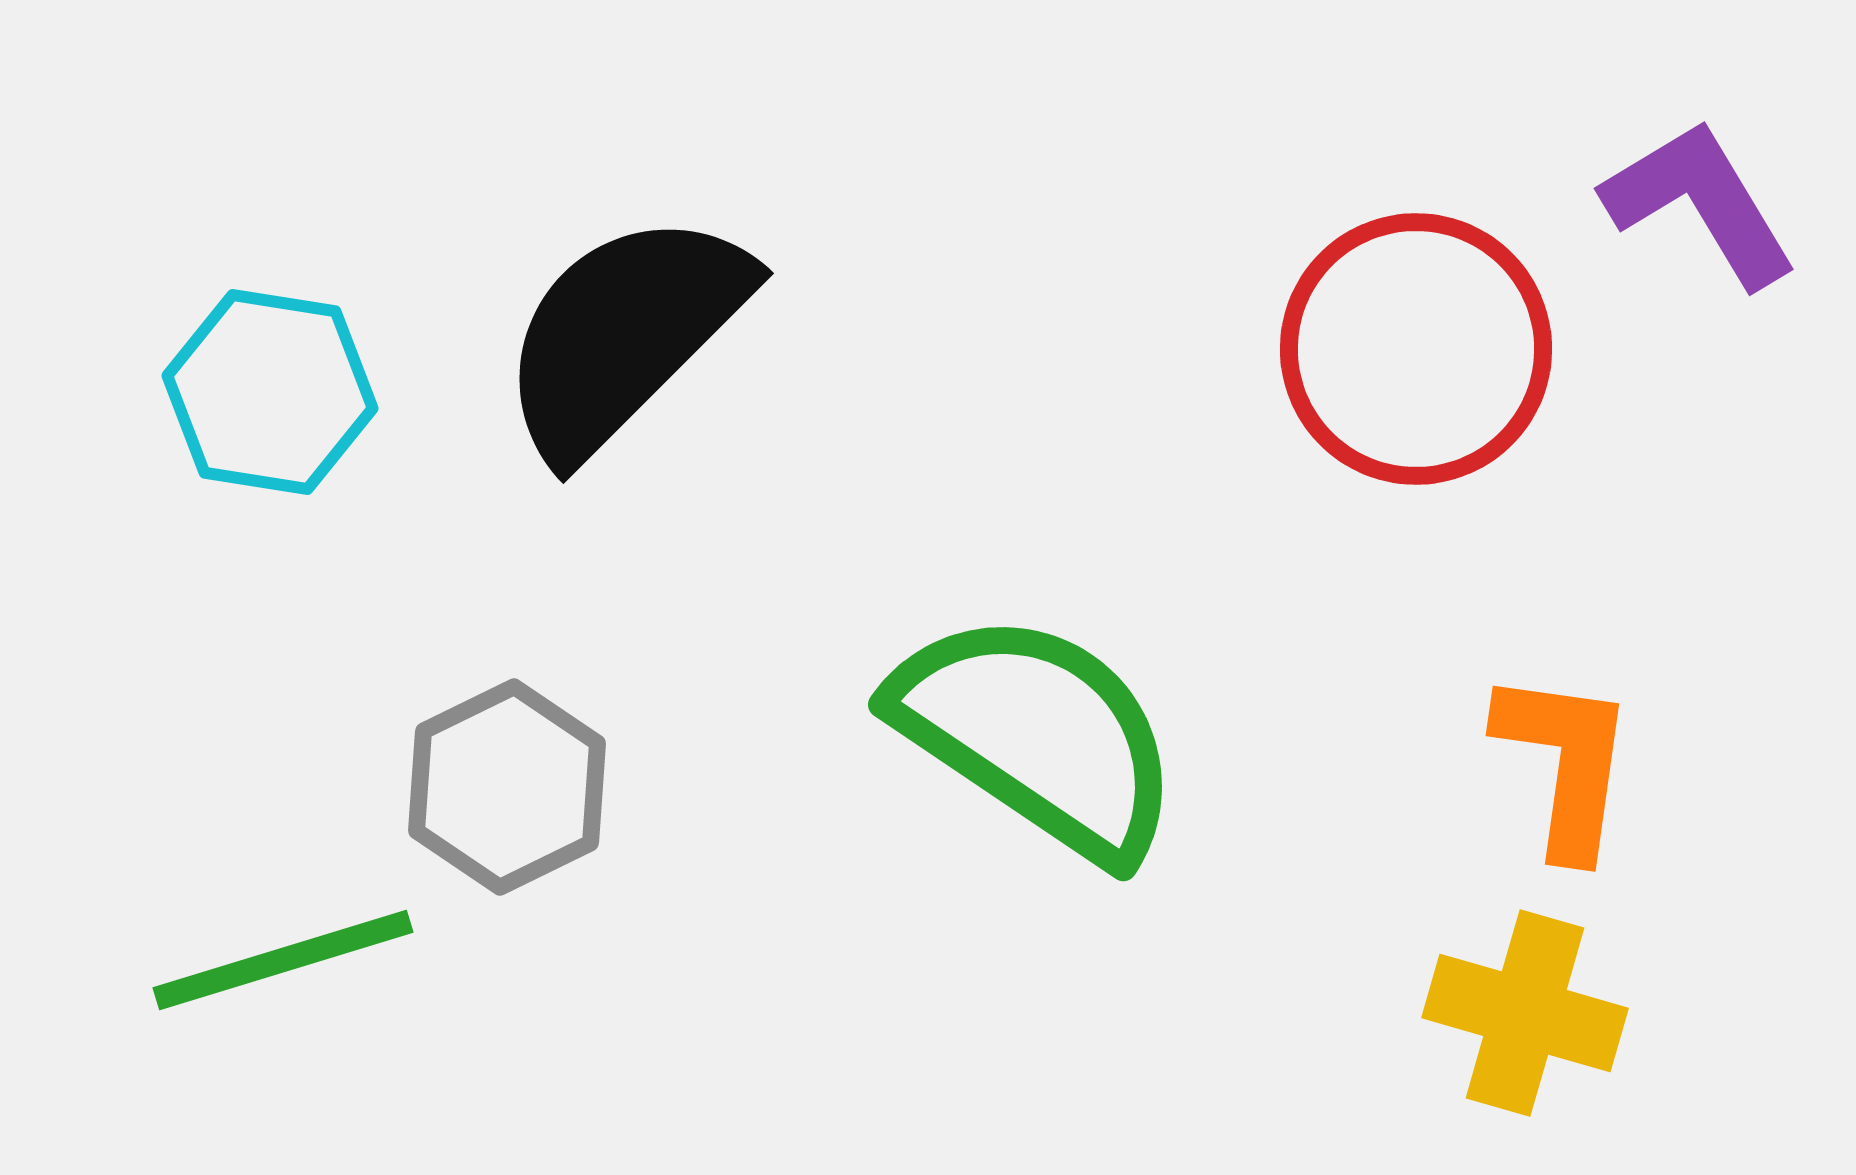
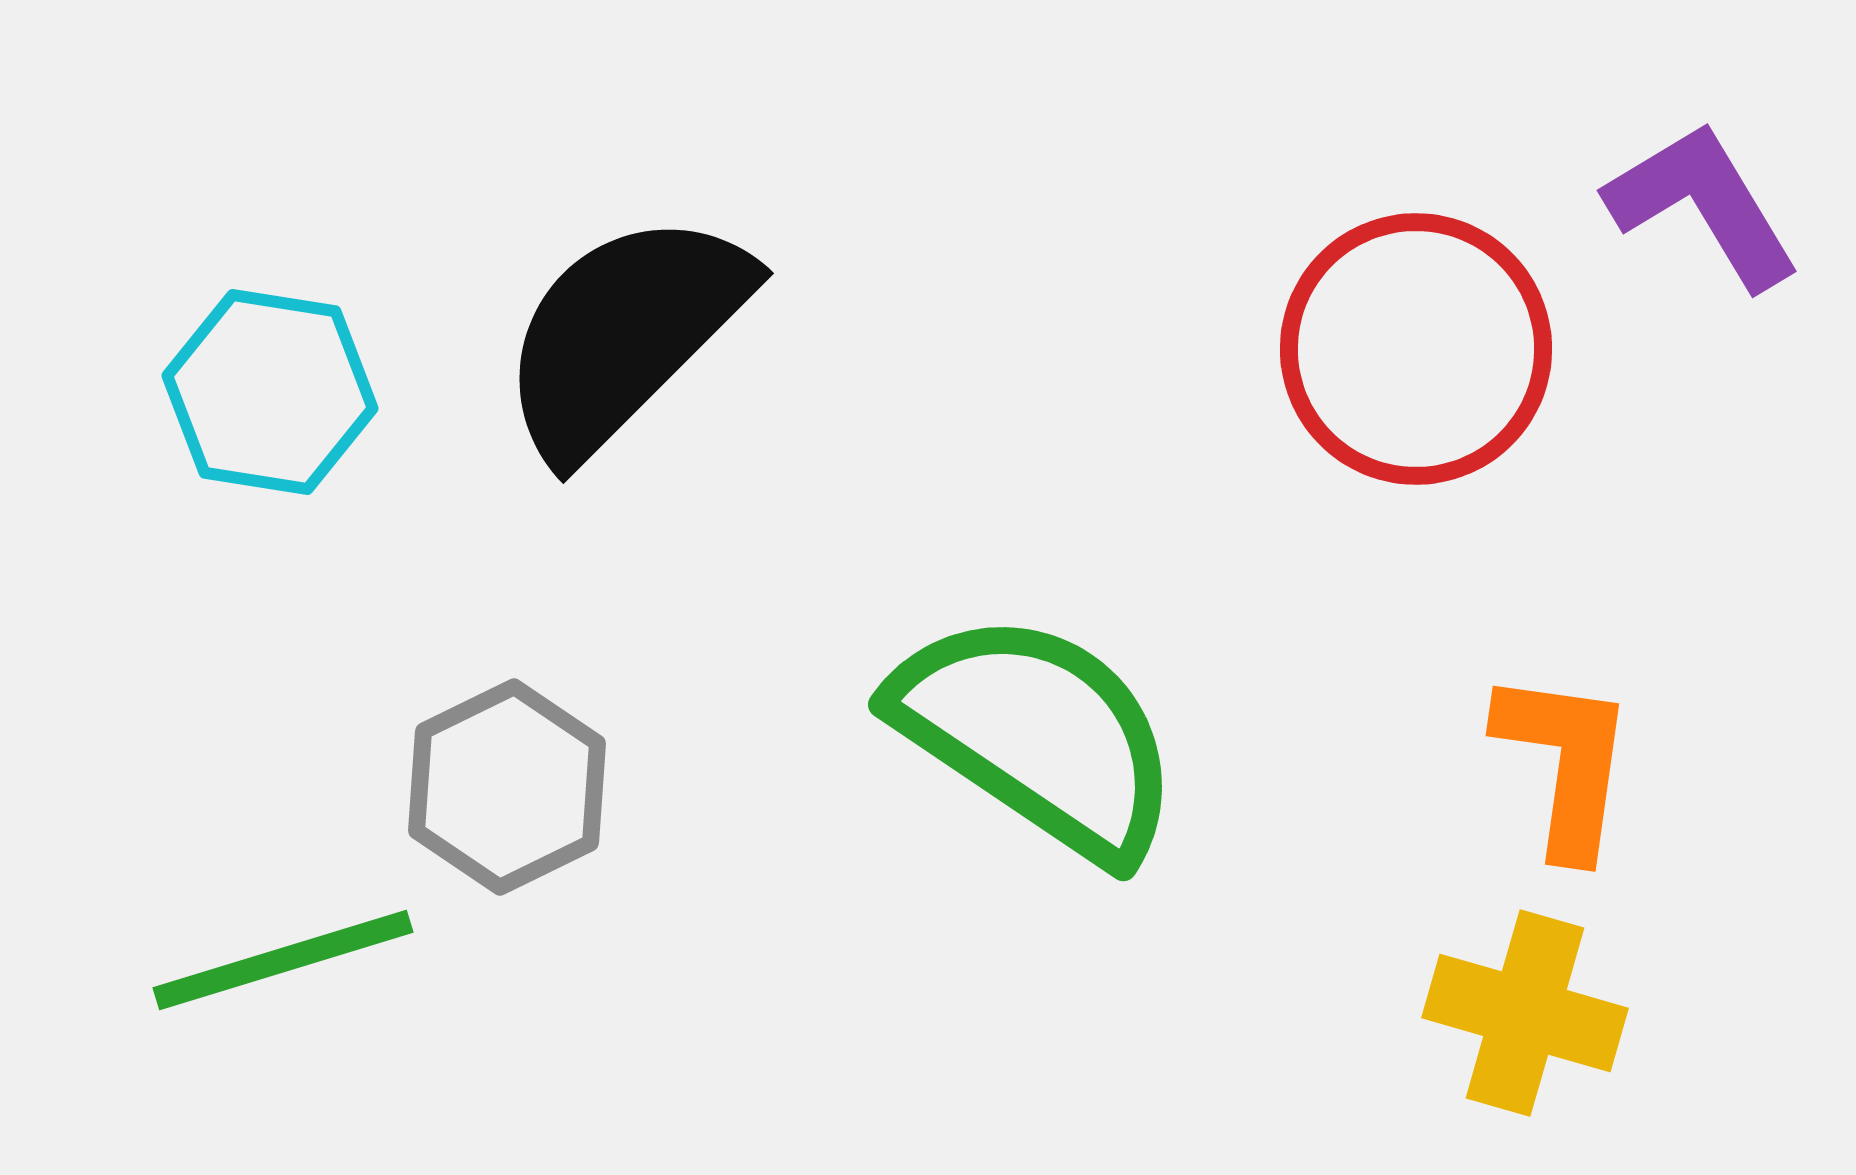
purple L-shape: moved 3 px right, 2 px down
